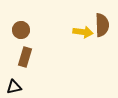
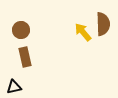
brown semicircle: moved 1 px right, 1 px up
yellow arrow: rotated 138 degrees counterclockwise
brown rectangle: rotated 30 degrees counterclockwise
